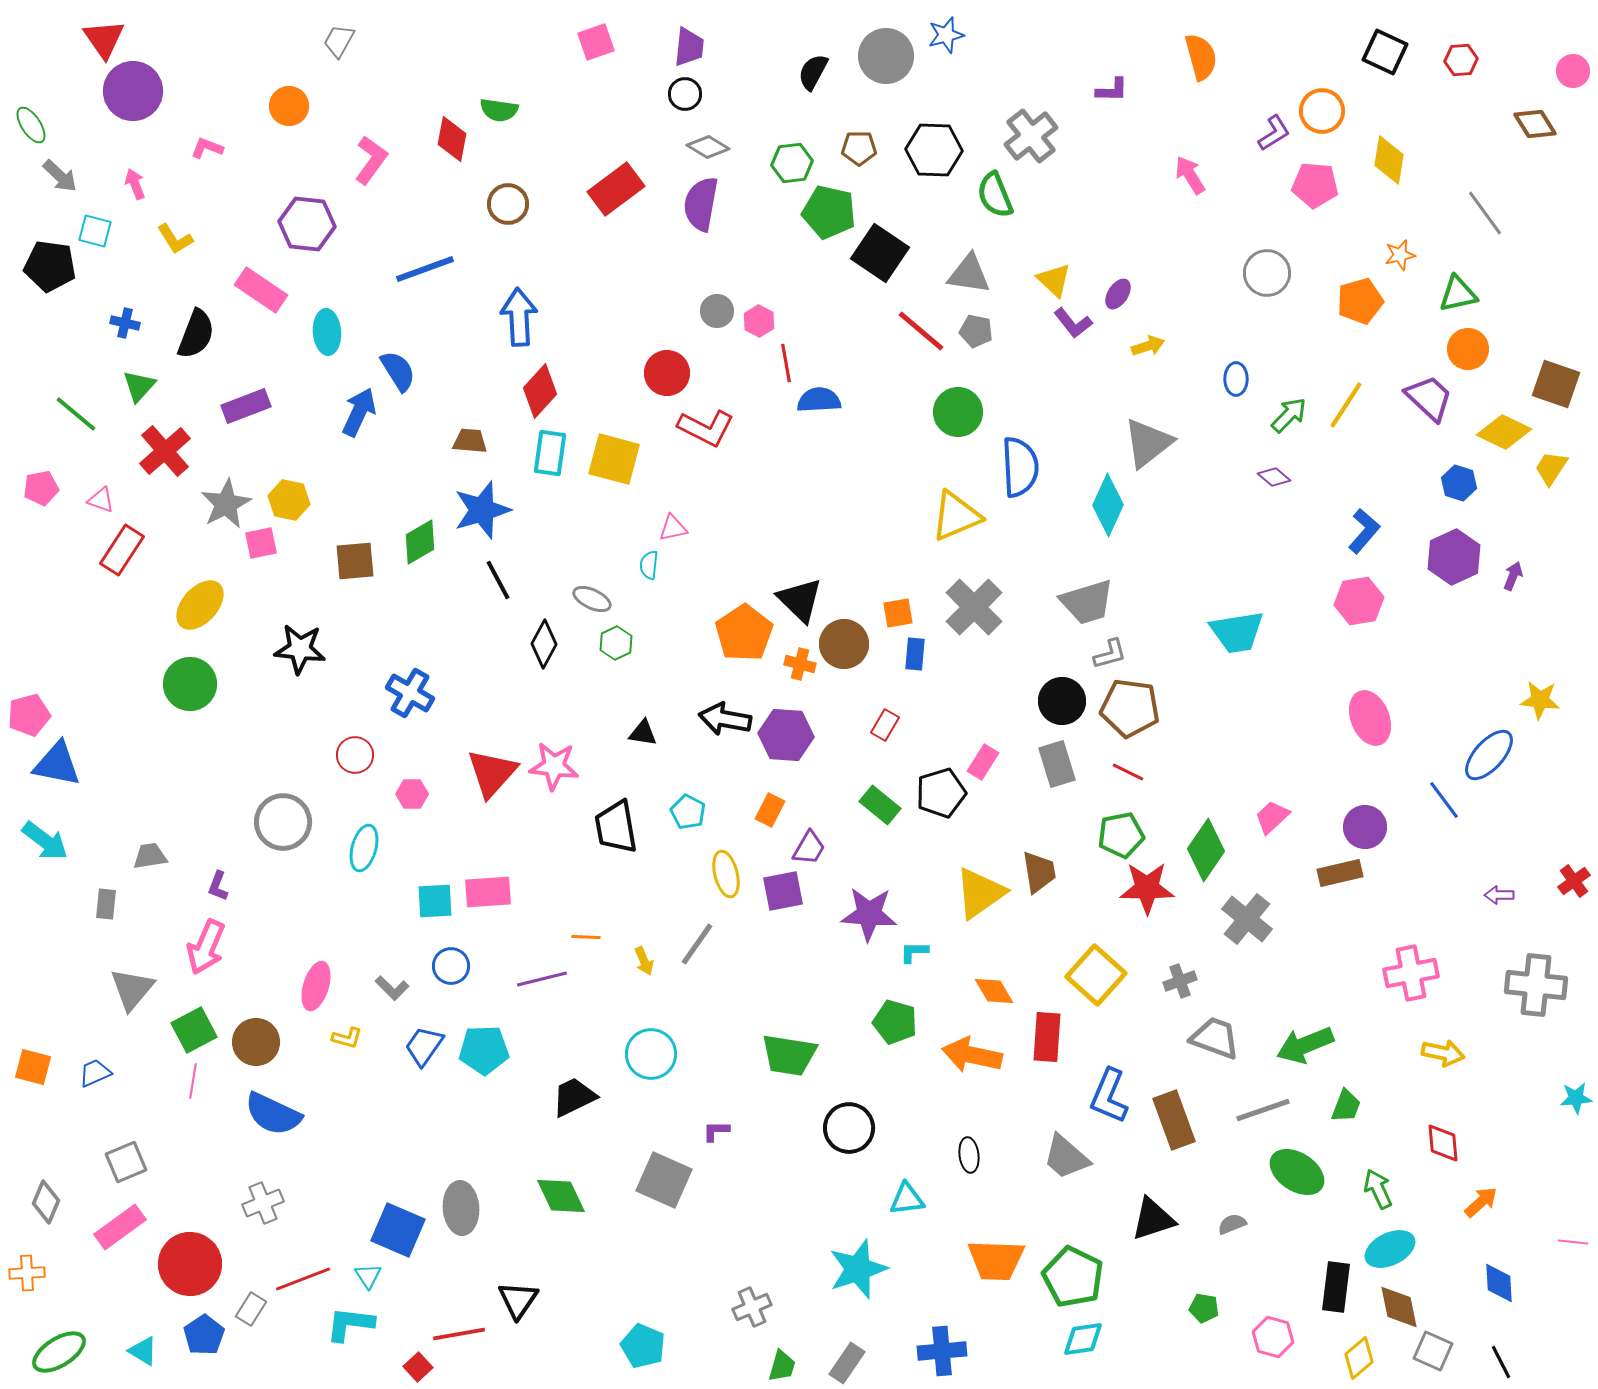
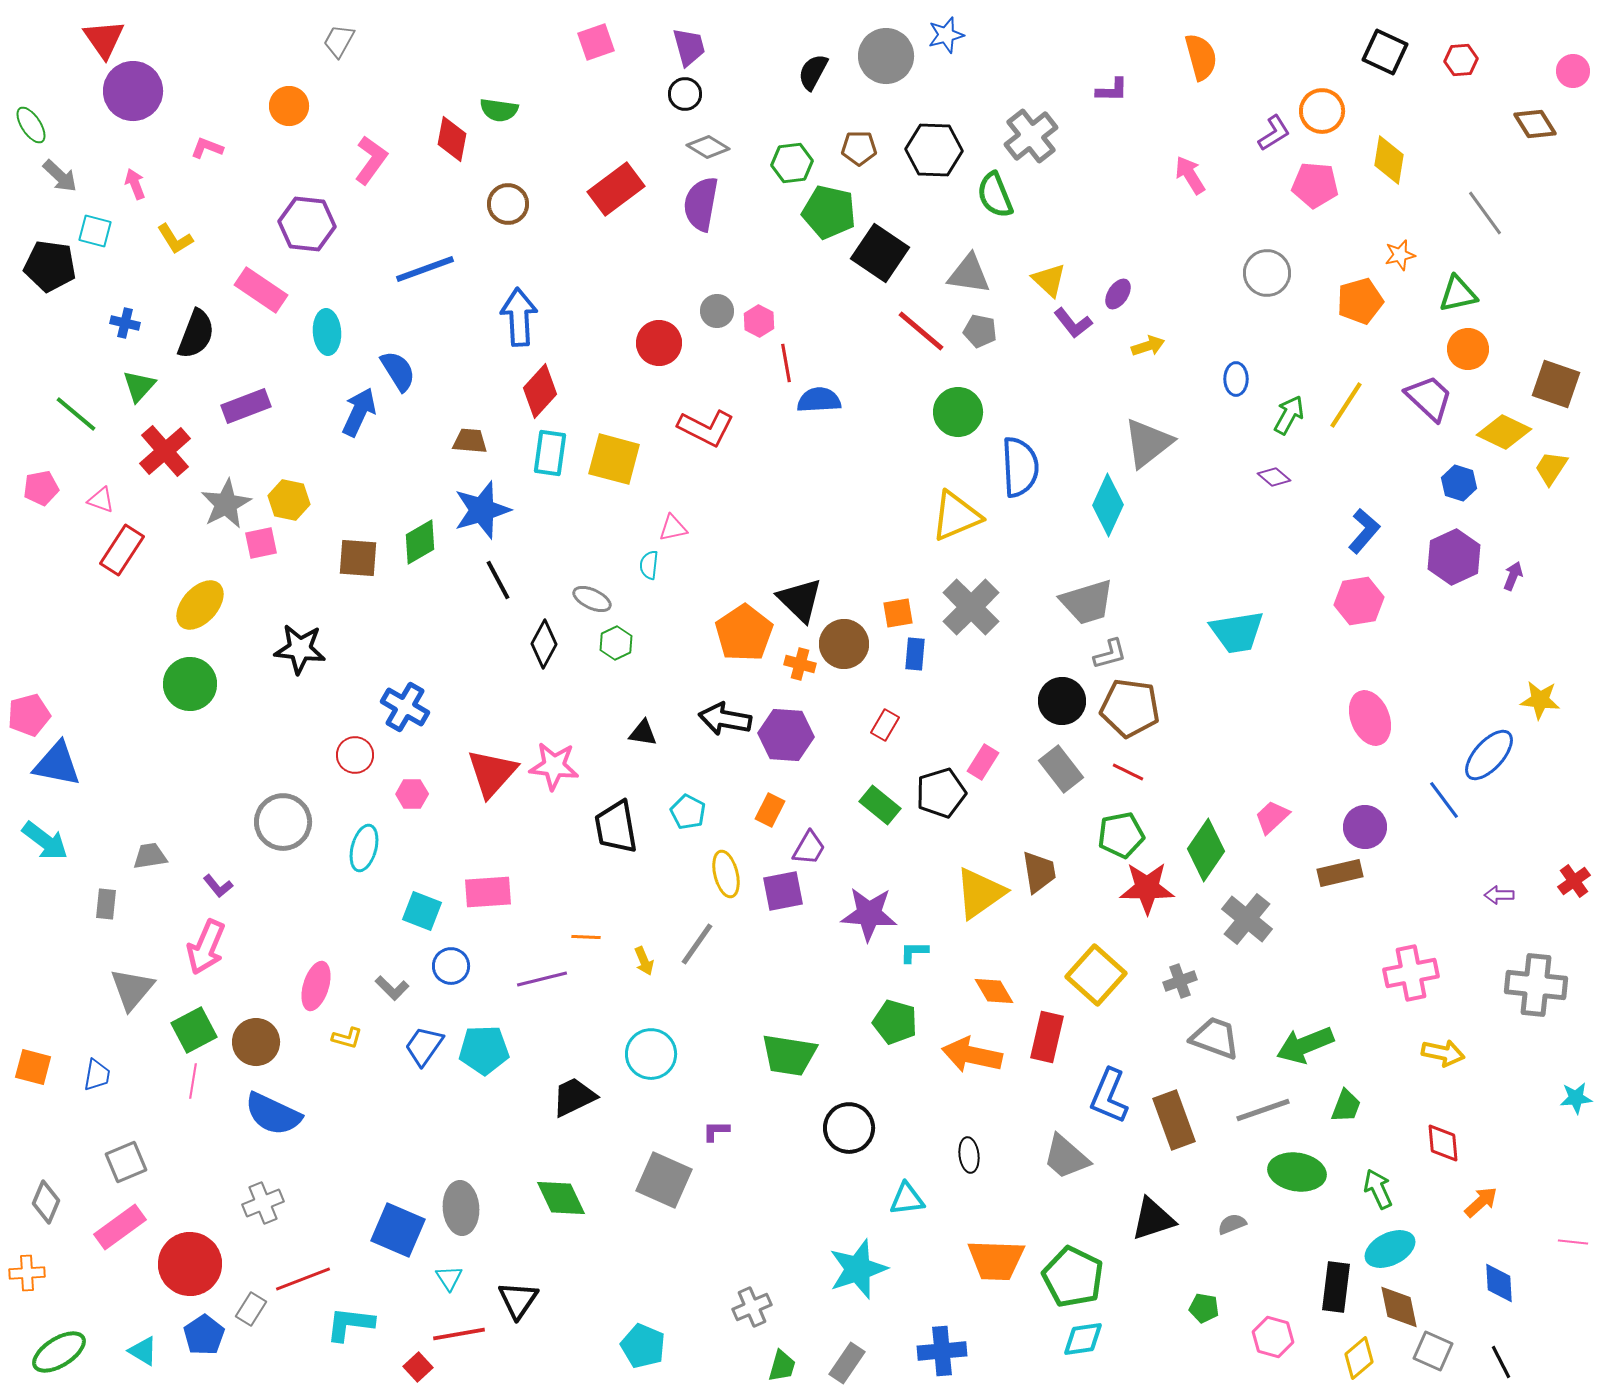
purple trapezoid at (689, 47): rotated 21 degrees counterclockwise
yellow triangle at (1054, 280): moved 5 px left
gray pentagon at (976, 331): moved 4 px right
red circle at (667, 373): moved 8 px left, 30 px up
green arrow at (1289, 415): rotated 15 degrees counterclockwise
brown square at (355, 561): moved 3 px right, 3 px up; rotated 9 degrees clockwise
gray cross at (974, 607): moved 3 px left
blue cross at (410, 693): moved 5 px left, 14 px down
gray rectangle at (1057, 764): moved 4 px right, 5 px down; rotated 21 degrees counterclockwise
purple L-shape at (218, 886): rotated 60 degrees counterclockwise
cyan square at (435, 901): moved 13 px left, 10 px down; rotated 24 degrees clockwise
red rectangle at (1047, 1037): rotated 9 degrees clockwise
blue trapezoid at (95, 1073): moved 2 px right, 2 px down; rotated 124 degrees clockwise
green ellipse at (1297, 1172): rotated 24 degrees counterclockwise
green diamond at (561, 1196): moved 2 px down
cyan triangle at (368, 1276): moved 81 px right, 2 px down
